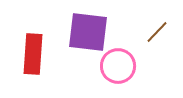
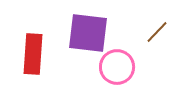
purple square: moved 1 px down
pink circle: moved 1 px left, 1 px down
